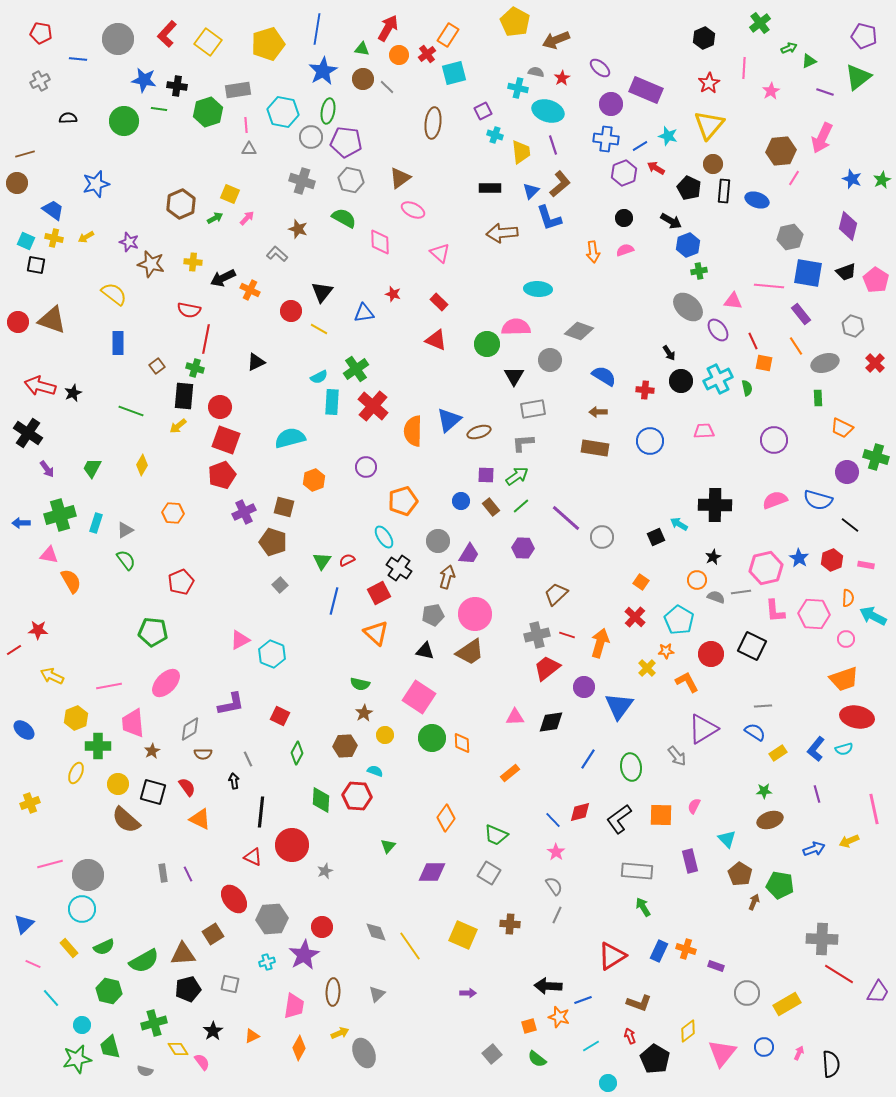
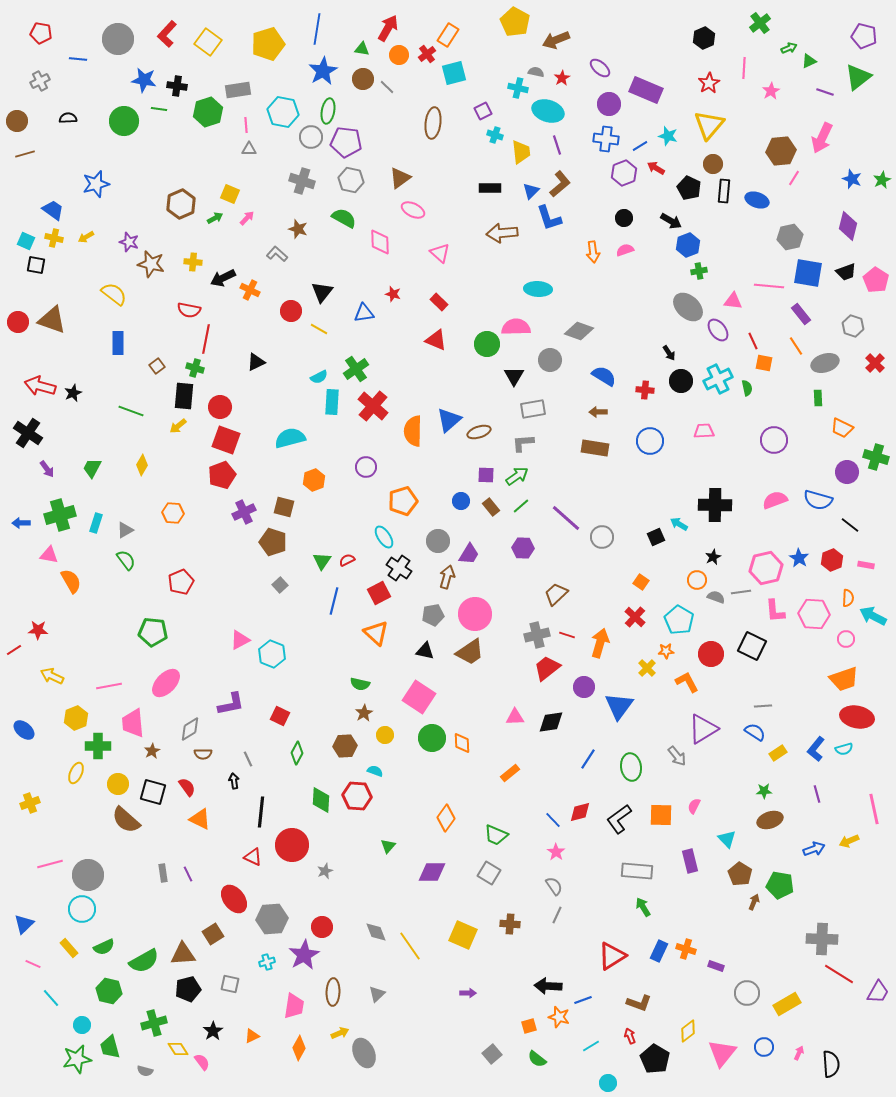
purple circle at (611, 104): moved 2 px left
purple line at (553, 145): moved 4 px right
brown circle at (17, 183): moved 62 px up
